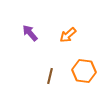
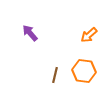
orange arrow: moved 21 px right
brown line: moved 5 px right, 1 px up
